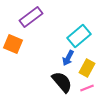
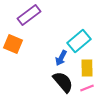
purple rectangle: moved 2 px left, 2 px up
cyan rectangle: moved 5 px down
blue arrow: moved 7 px left
yellow rectangle: rotated 30 degrees counterclockwise
black semicircle: moved 1 px right
